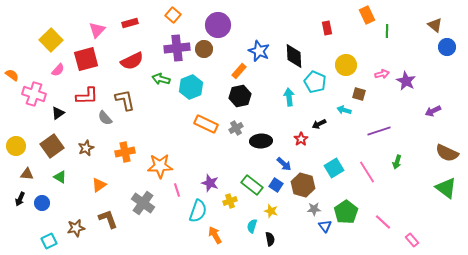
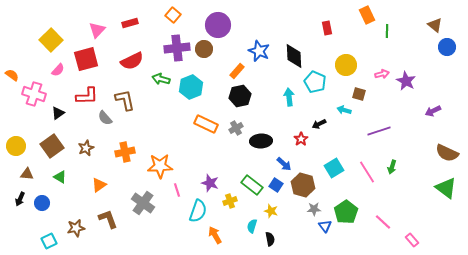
orange rectangle at (239, 71): moved 2 px left
green arrow at (397, 162): moved 5 px left, 5 px down
